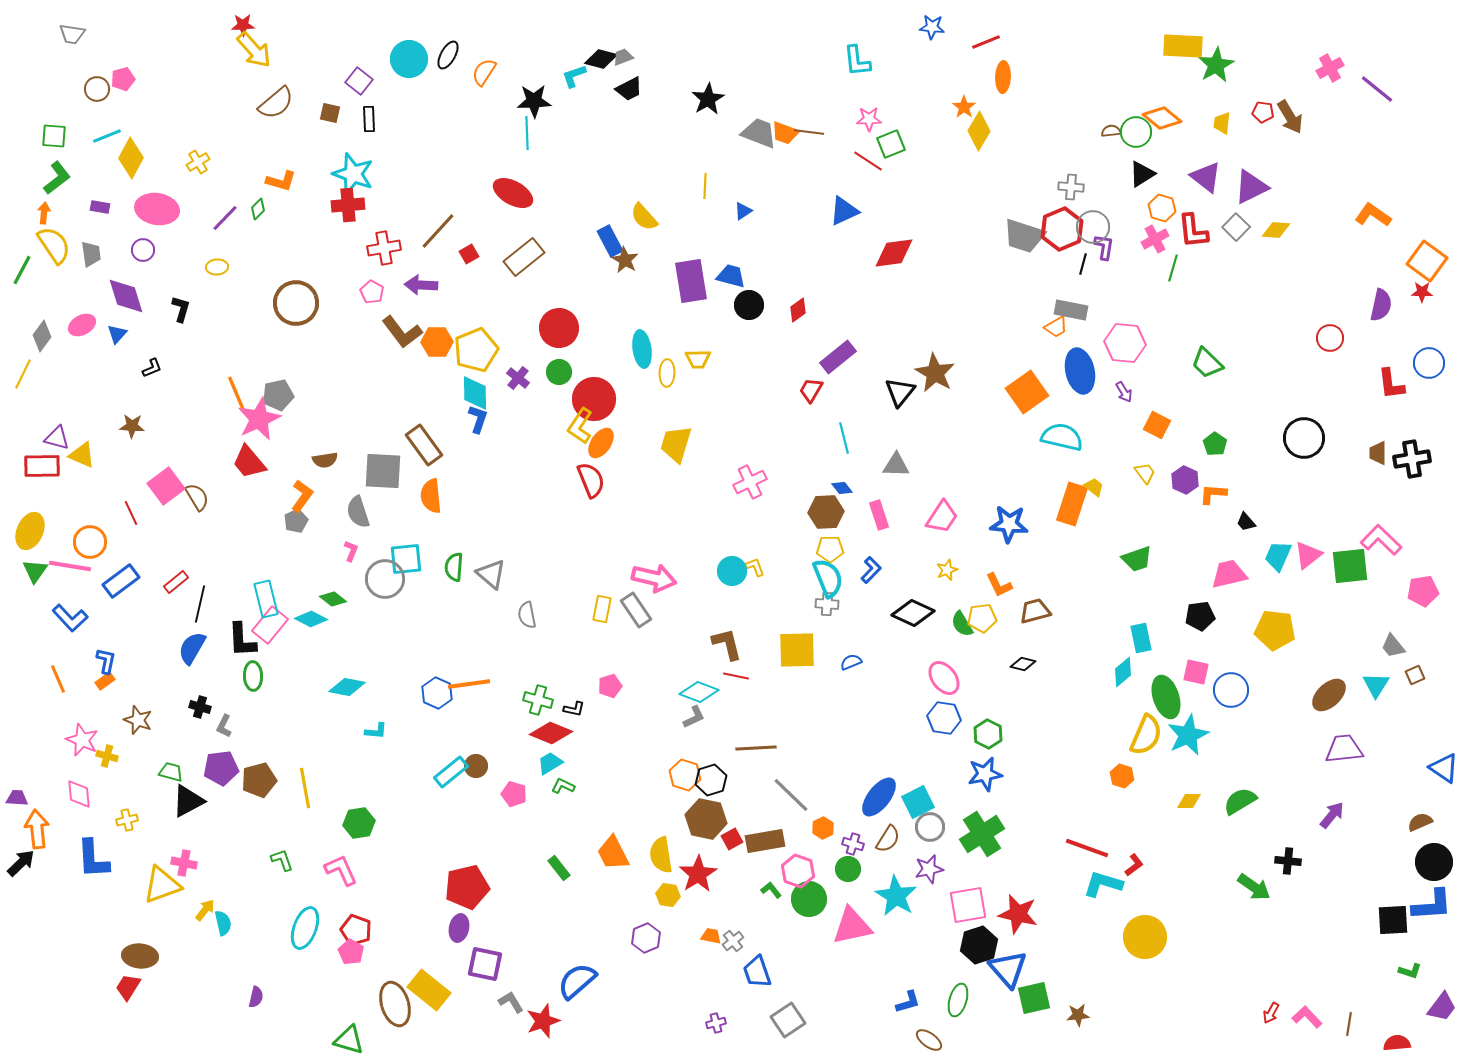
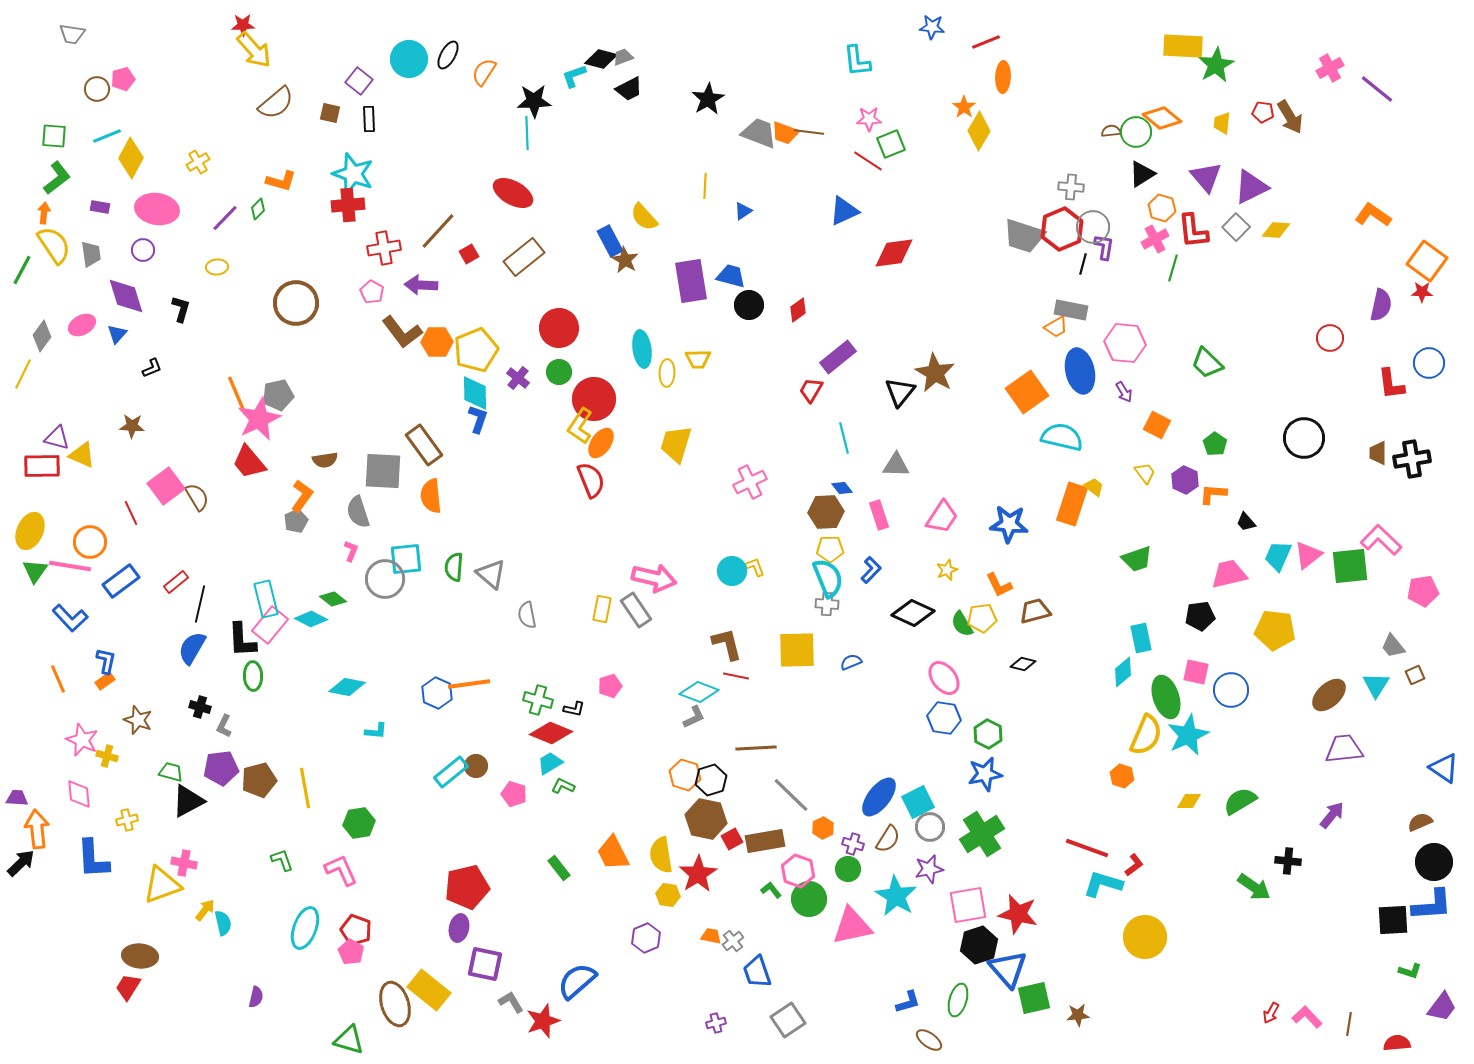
purple triangle at (1206, 177): rotated 12 degrees clockwise
